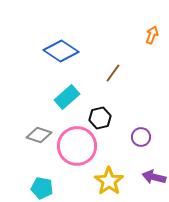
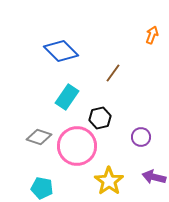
blue diamond: rotated 12 degrees clockwise
cyan rectangle: rotated 15 degrees counterclockwise
gray diamond: moved 2 px down
